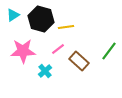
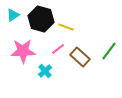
yellow line: rotated 28 degrees clockwise
brown rectangle: moved 1 px right, 4 px up
